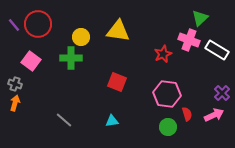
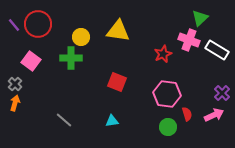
gray cross: rotated 24 degrees clockwise
